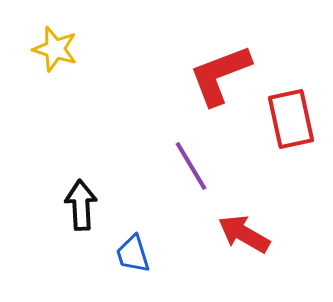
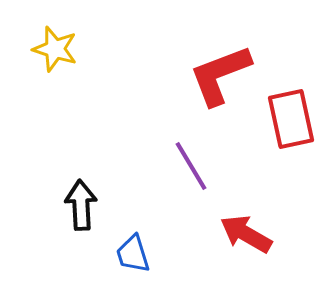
red arrow: moved 2 px right
